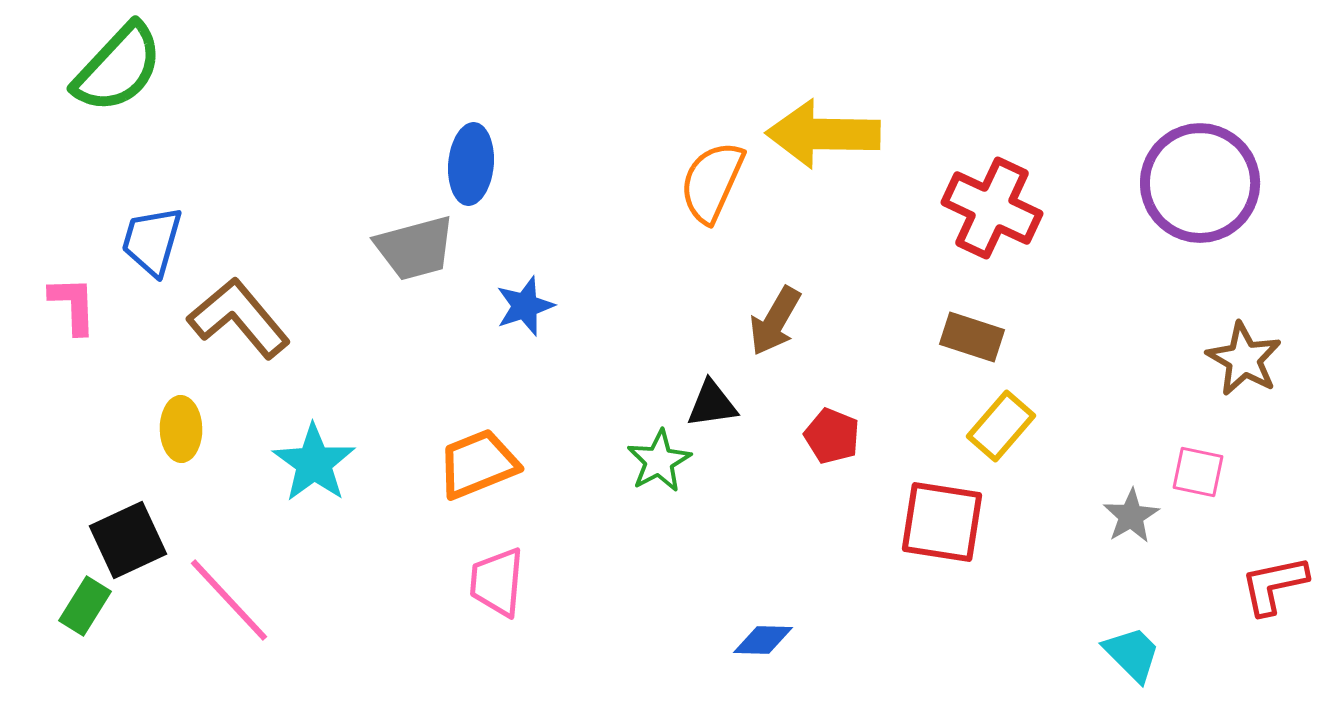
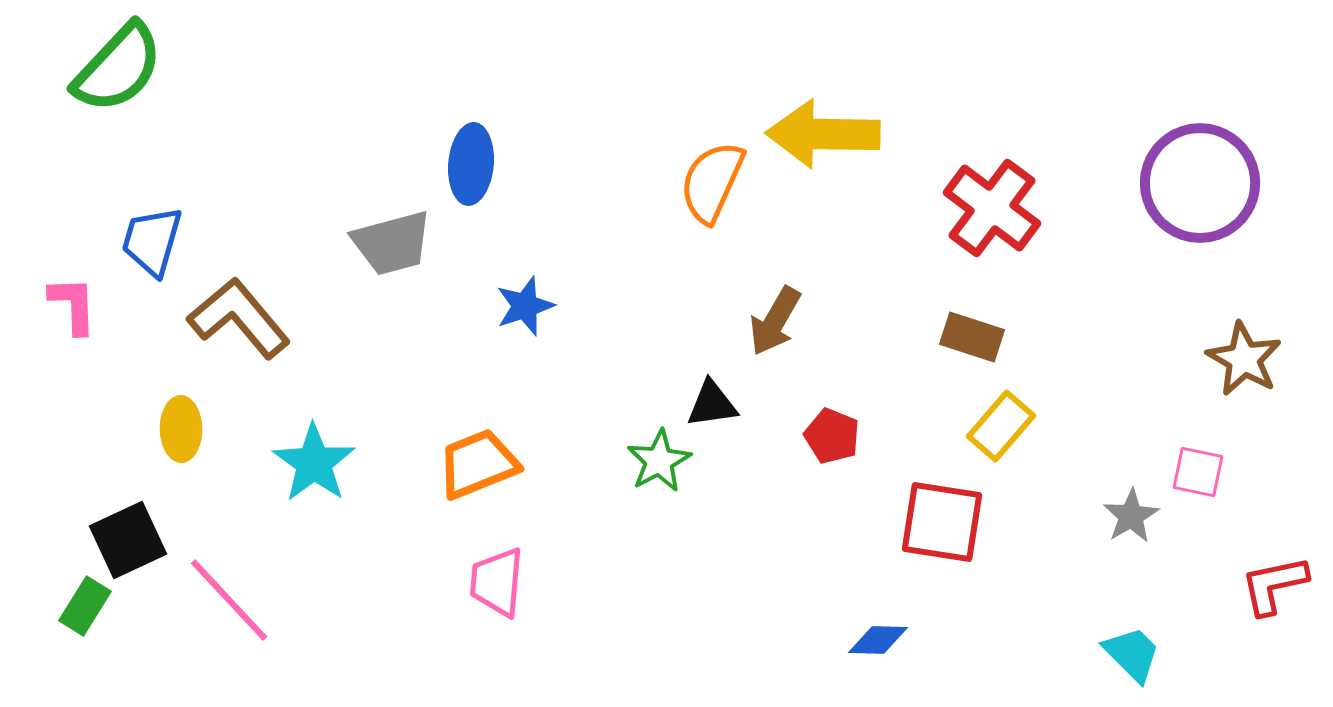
red cross: rotated 12 degrees clockwise
gray trapezoid: moved 23 px left, 5 px up
blue diamond: moved 115 px right
